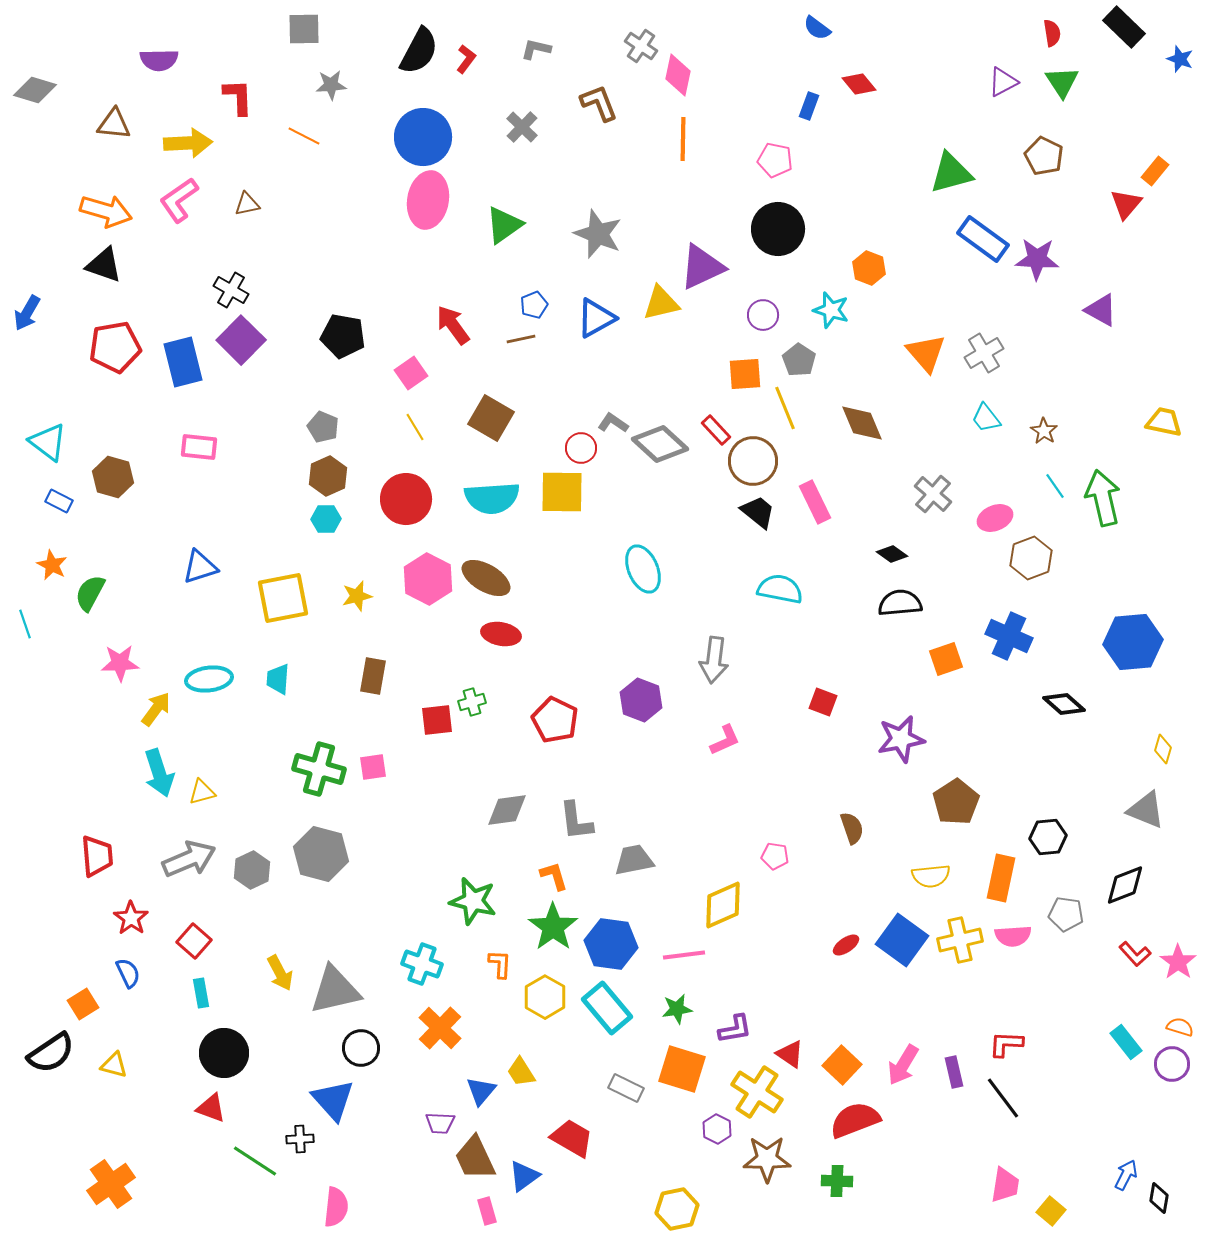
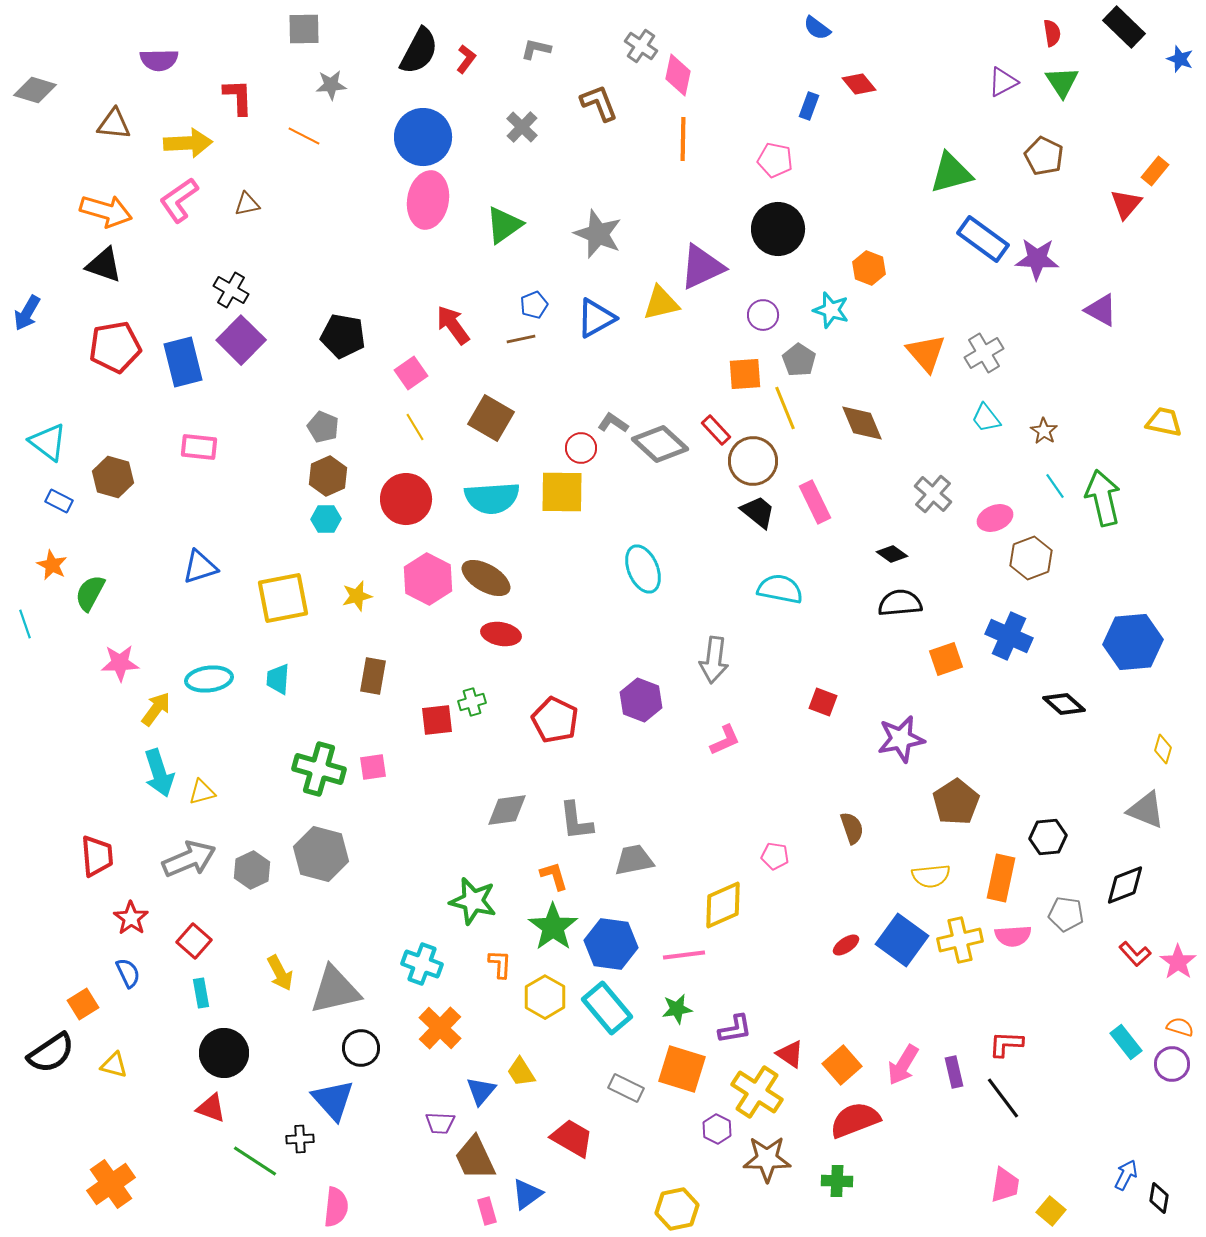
orange square at (842, 1065): rotated 6 degrees clockwise
blue triangle at (524, 1176): moved 3 px right, 18 px down
